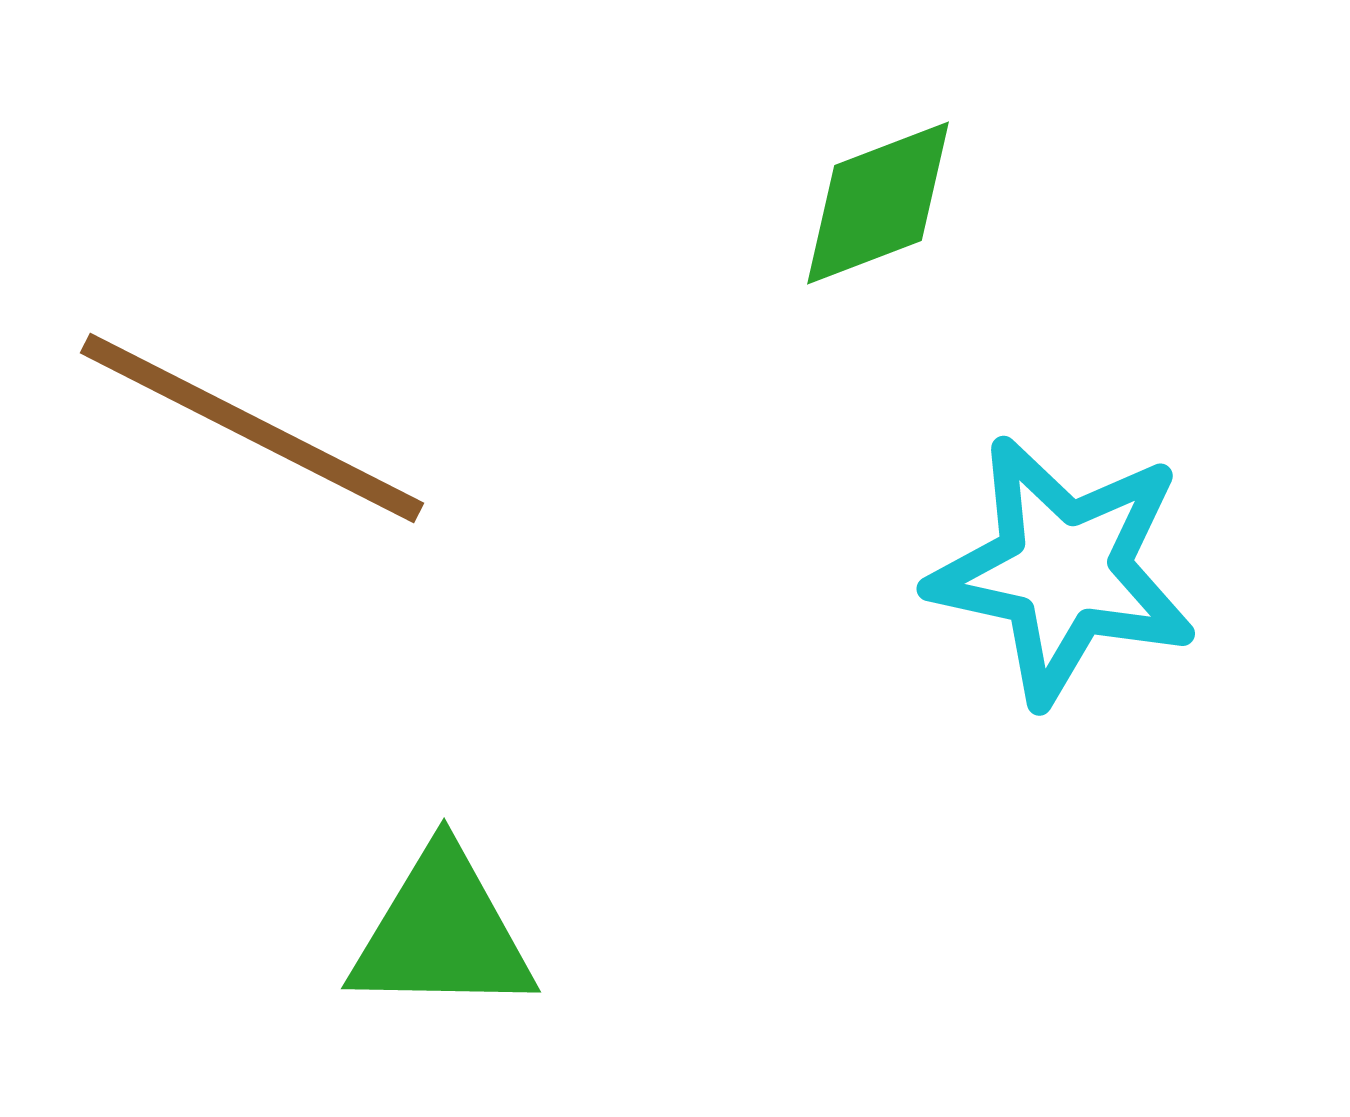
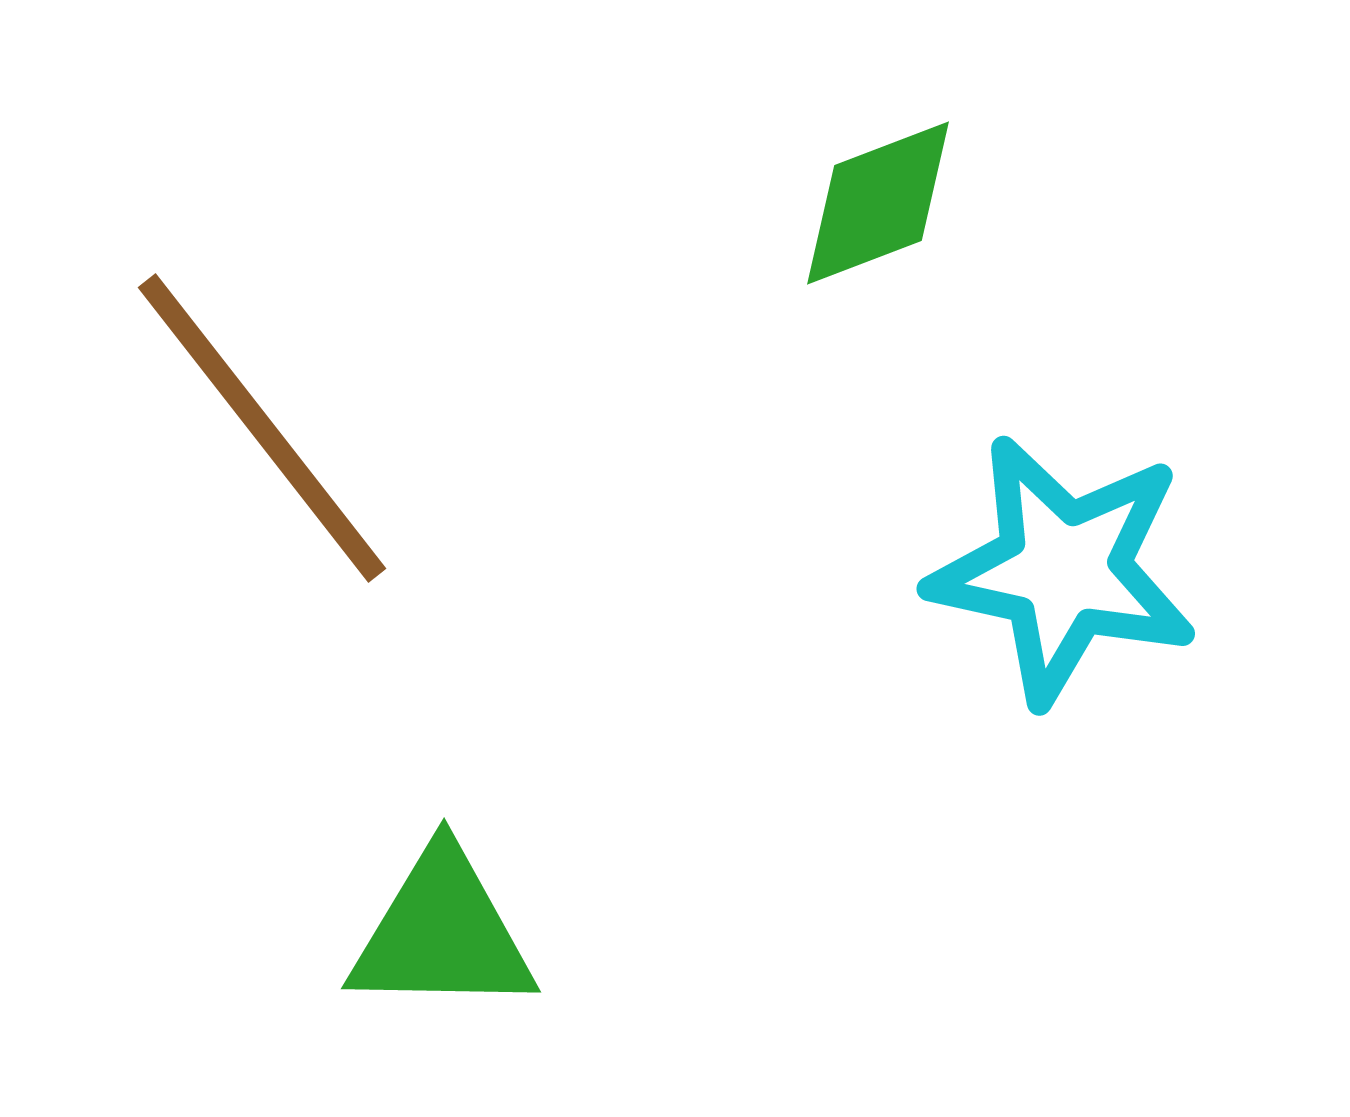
brown line: moved 10 px right; rotated 25 degrees clockwise
